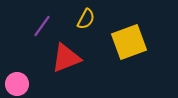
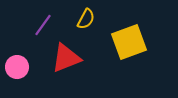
purple line: moved 1 px right, 1 px up
pink circle: moved 17 px up
